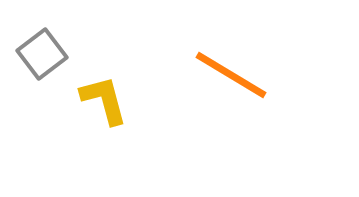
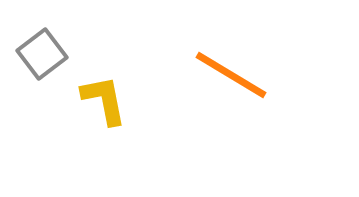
yellow L-shape: rotated 4 degrees clockwise
